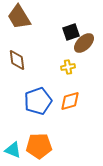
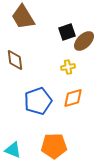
brown trapezoid: moved 4 px right
black square: moved 4 px left
brown ellipse: moved 2 px up
brown diamond: moved 2 px left
orange diamond: moved 3 px right, 3 px up
orange pentagon: moved 15 px right
